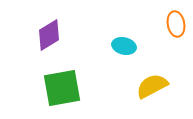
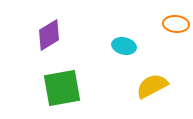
orange ellipse: rotated 75 degrees counterclockwise
